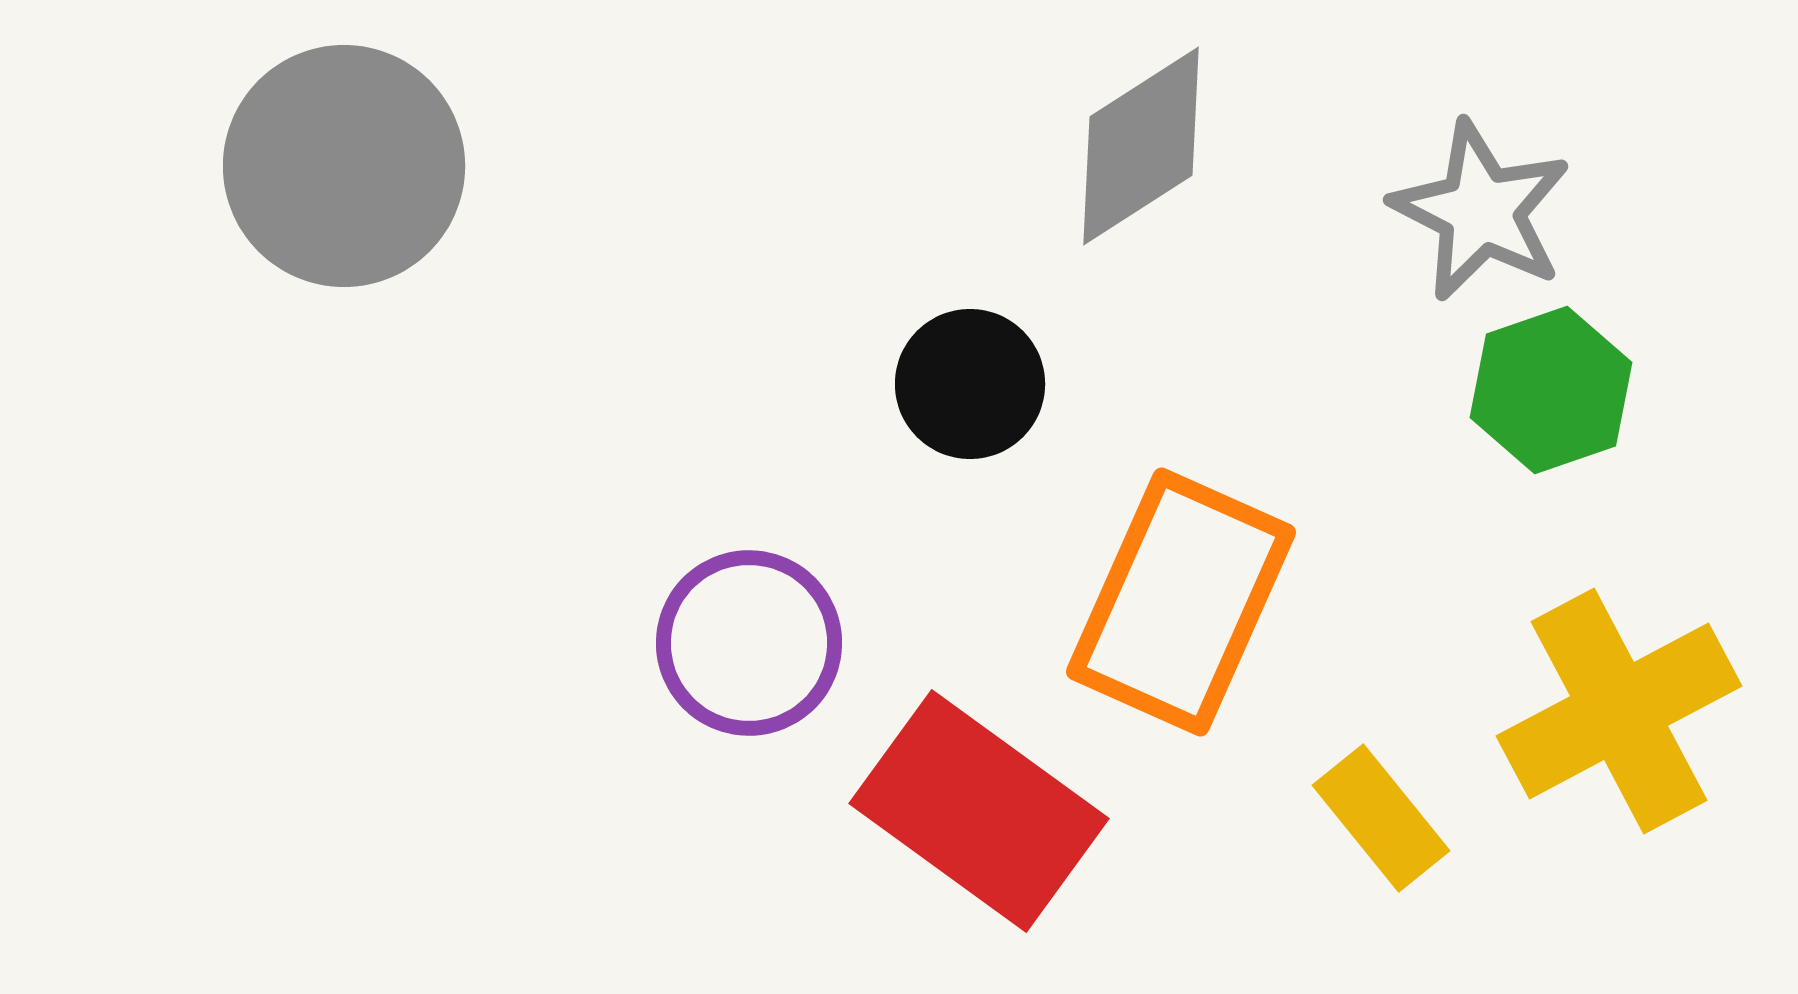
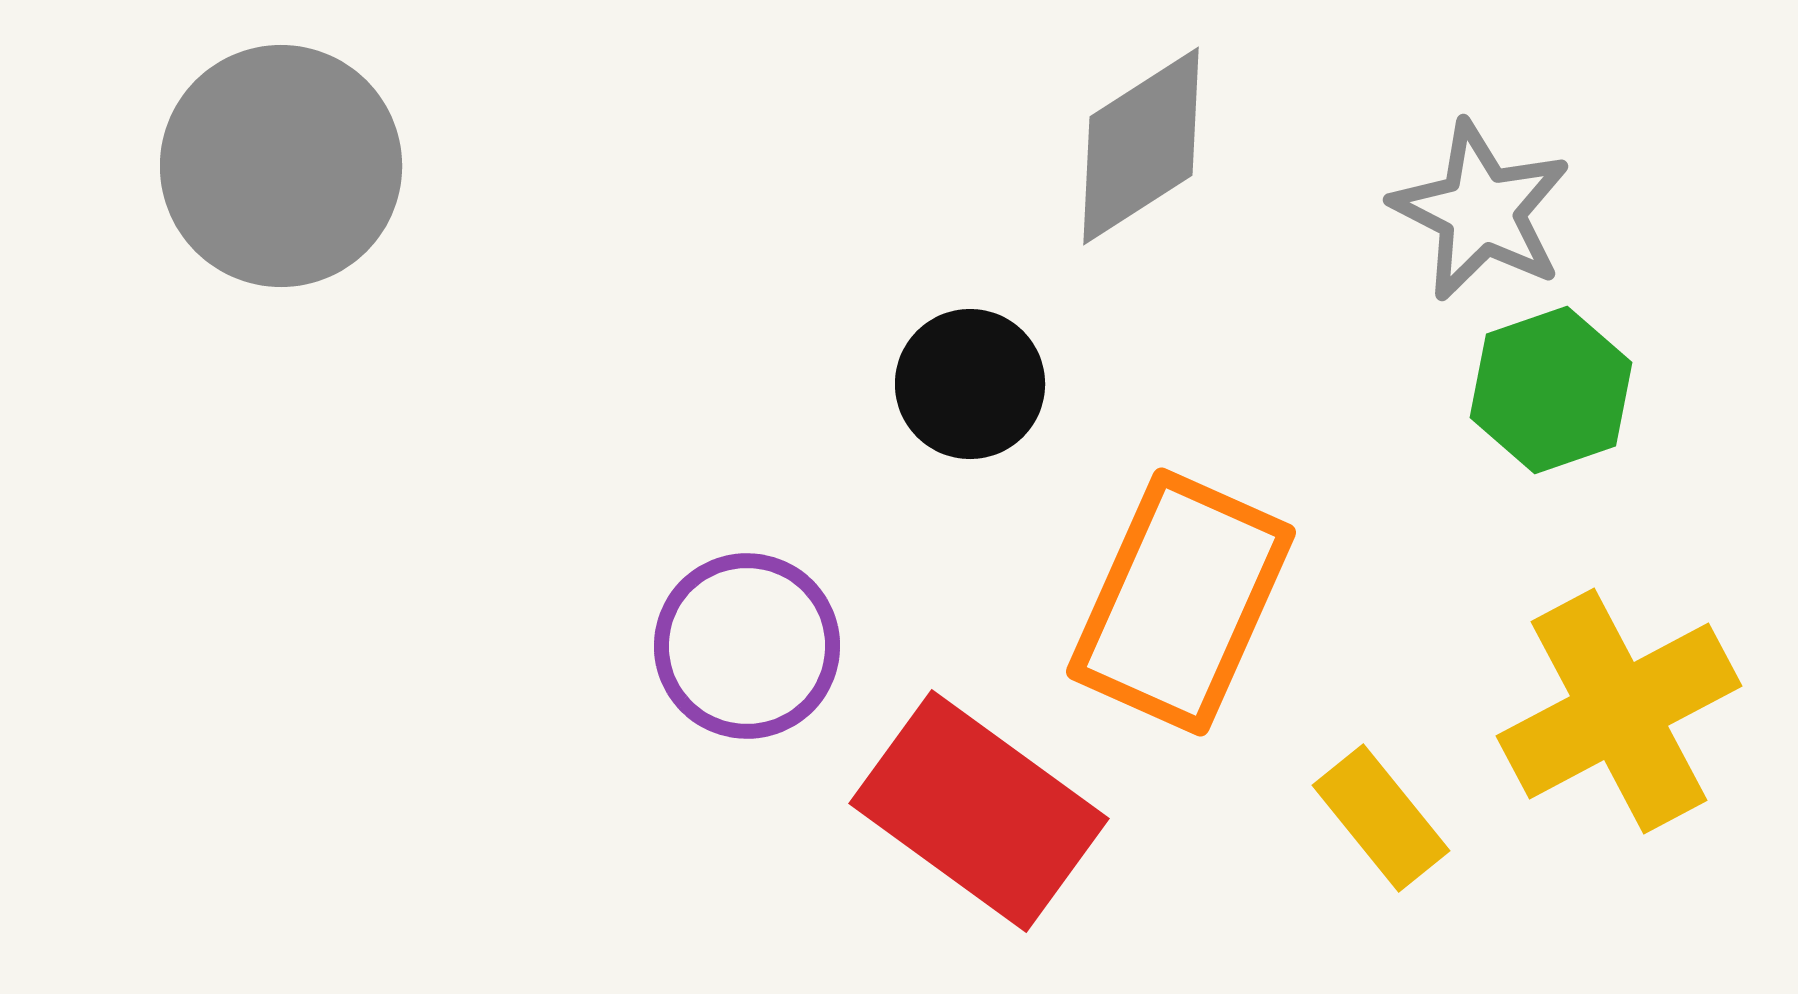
gray circle: moved 63 px left
purple circle: moved 2 px left, 3 px down
